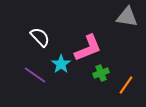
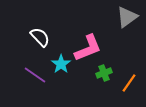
gray triangle: rotated 45 degrees counterclockwise
green cross: moved 3 px right
orange line: moved 3 px right, 2 px up
